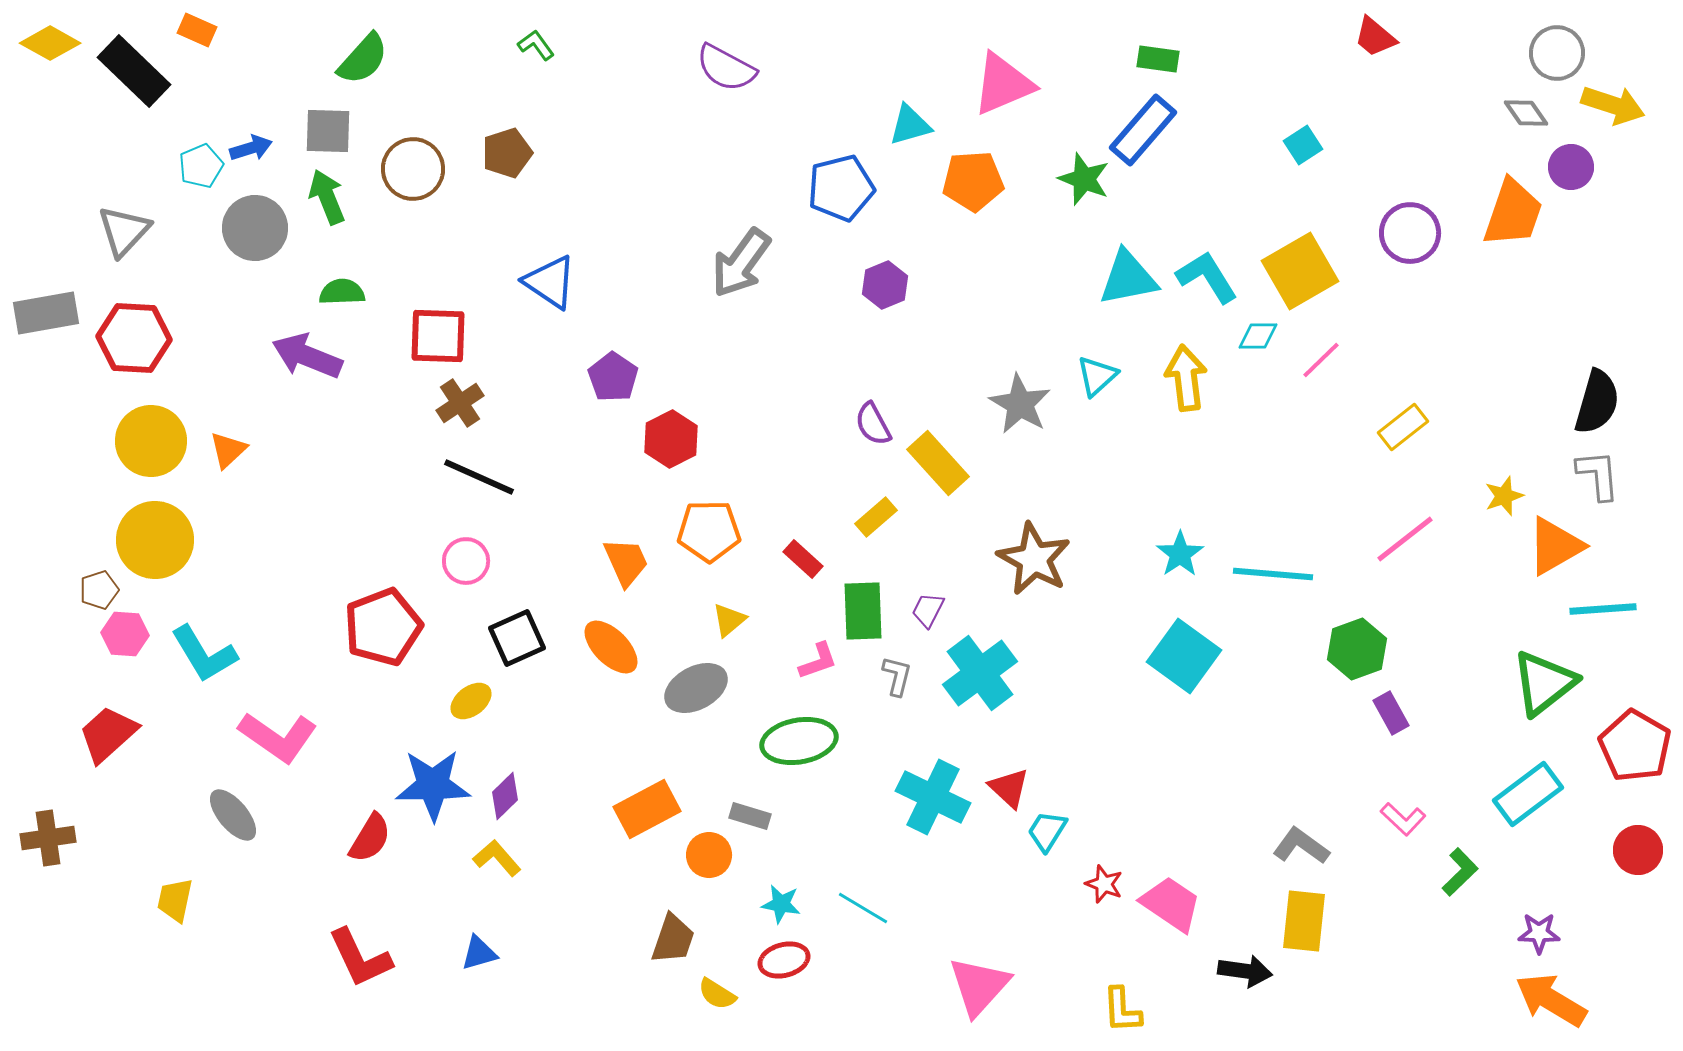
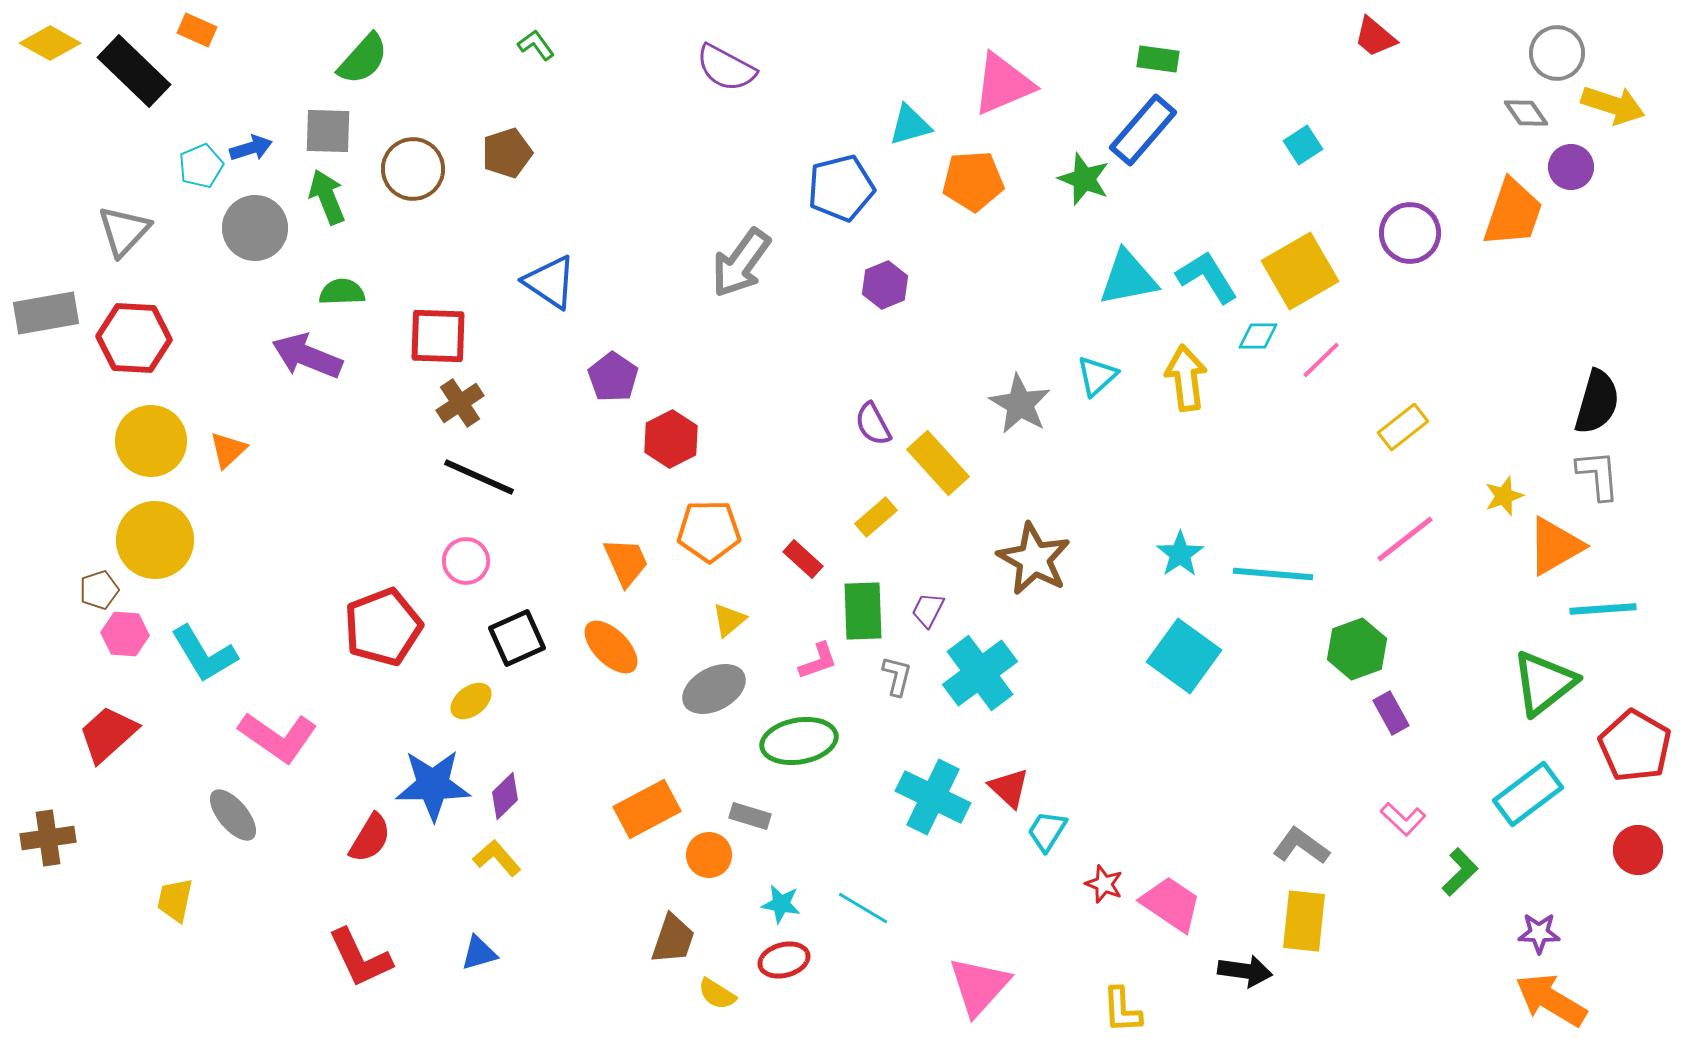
gray ellipse at (696, 688): moved 18 px right, 1 px down
